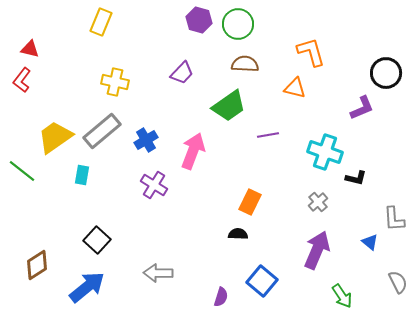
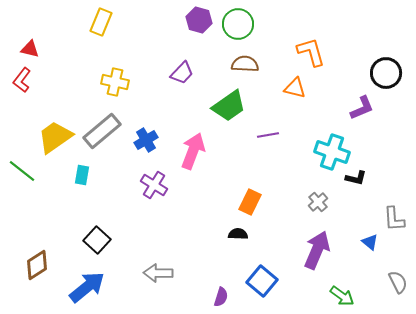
cyan cross: moved 7 px right
green arrow: rotated 20 degrees counterclockwise
